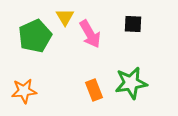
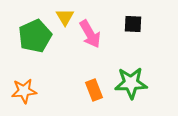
green star: rotated 8 degrees clockwise
